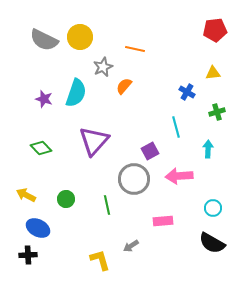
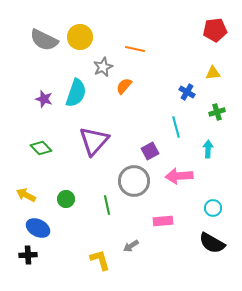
gray circle: moved 2 px down
